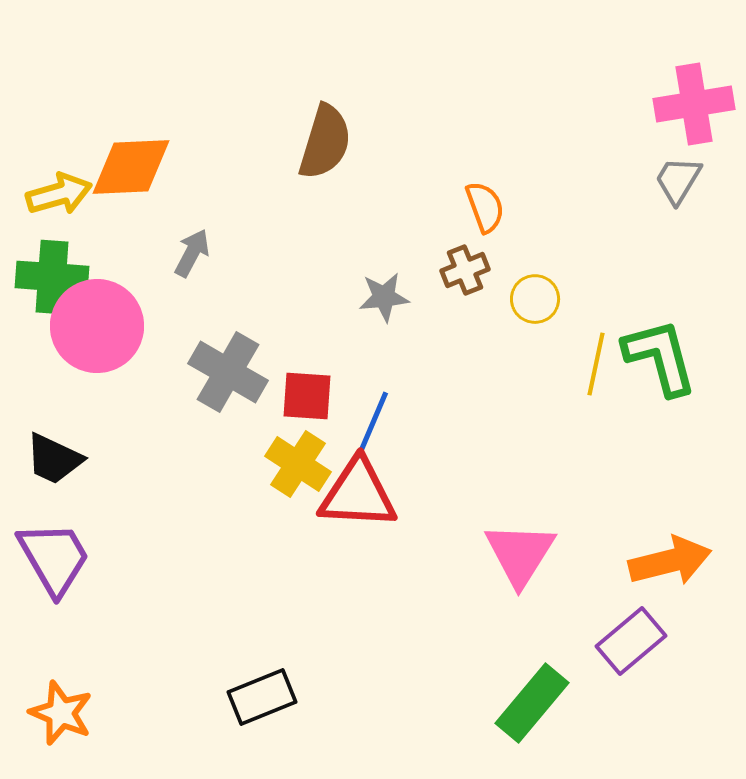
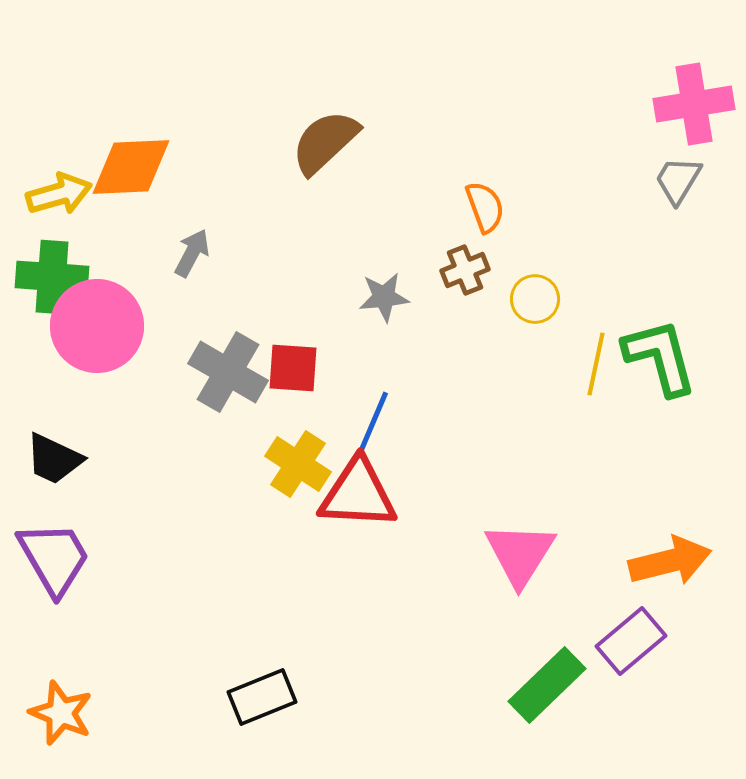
brown semicircle: rotated 150 degrees counterclockwise
red square: moved 14 px left, 28 px up
green rectangle: moved 15 px right, 18 px up; rotated 6 degrees clockwise
